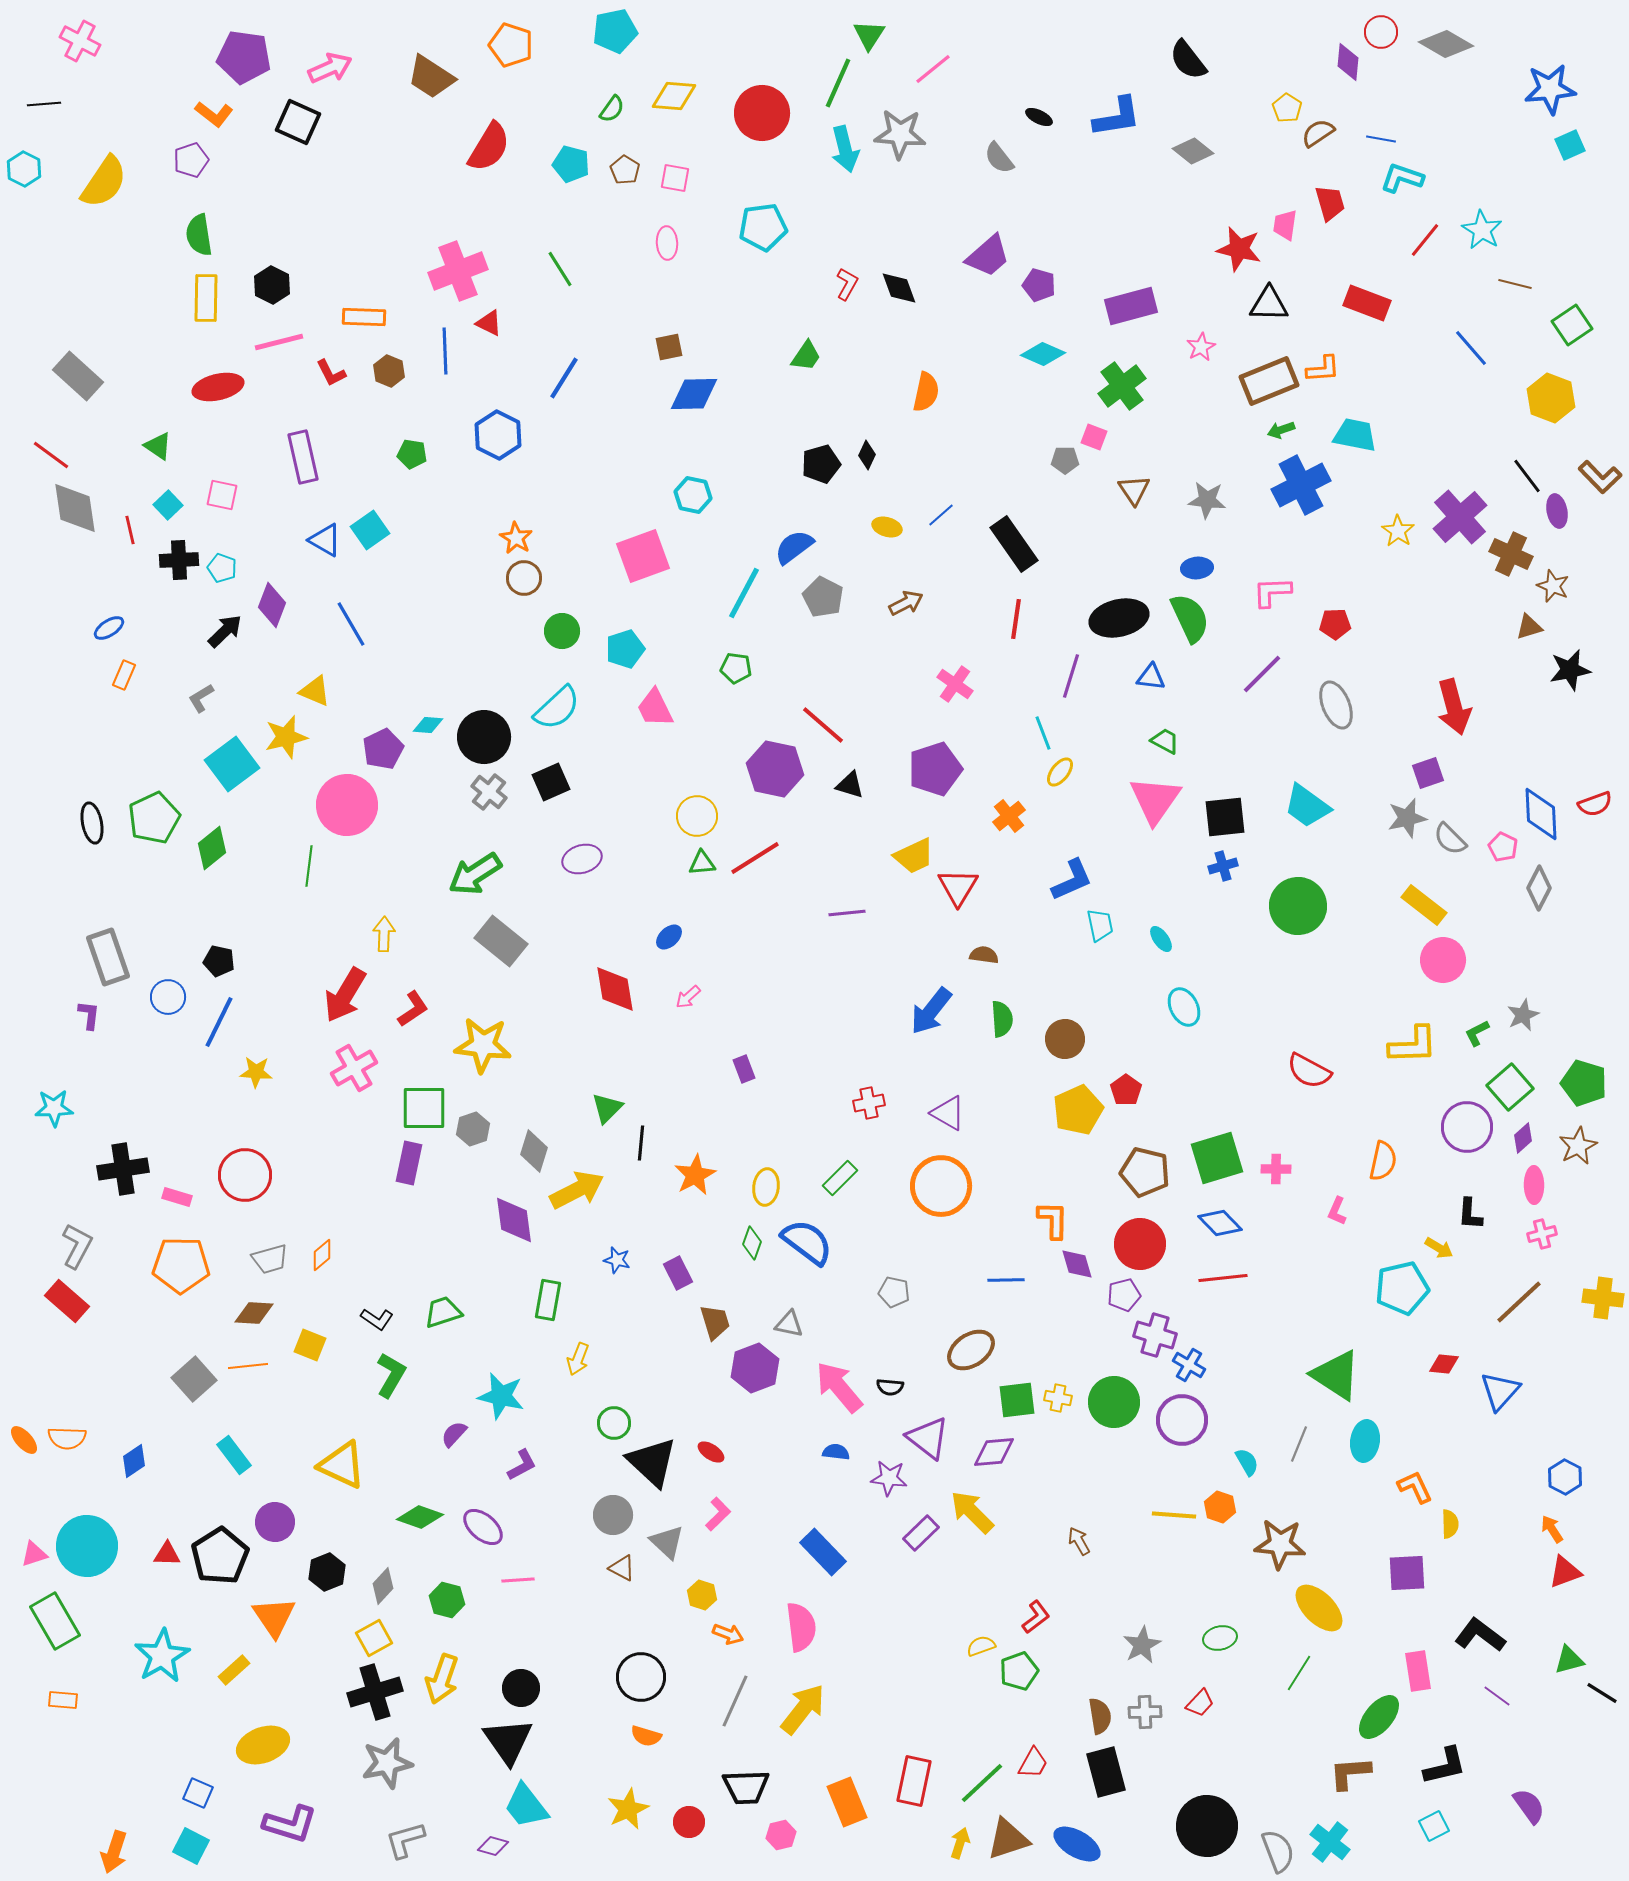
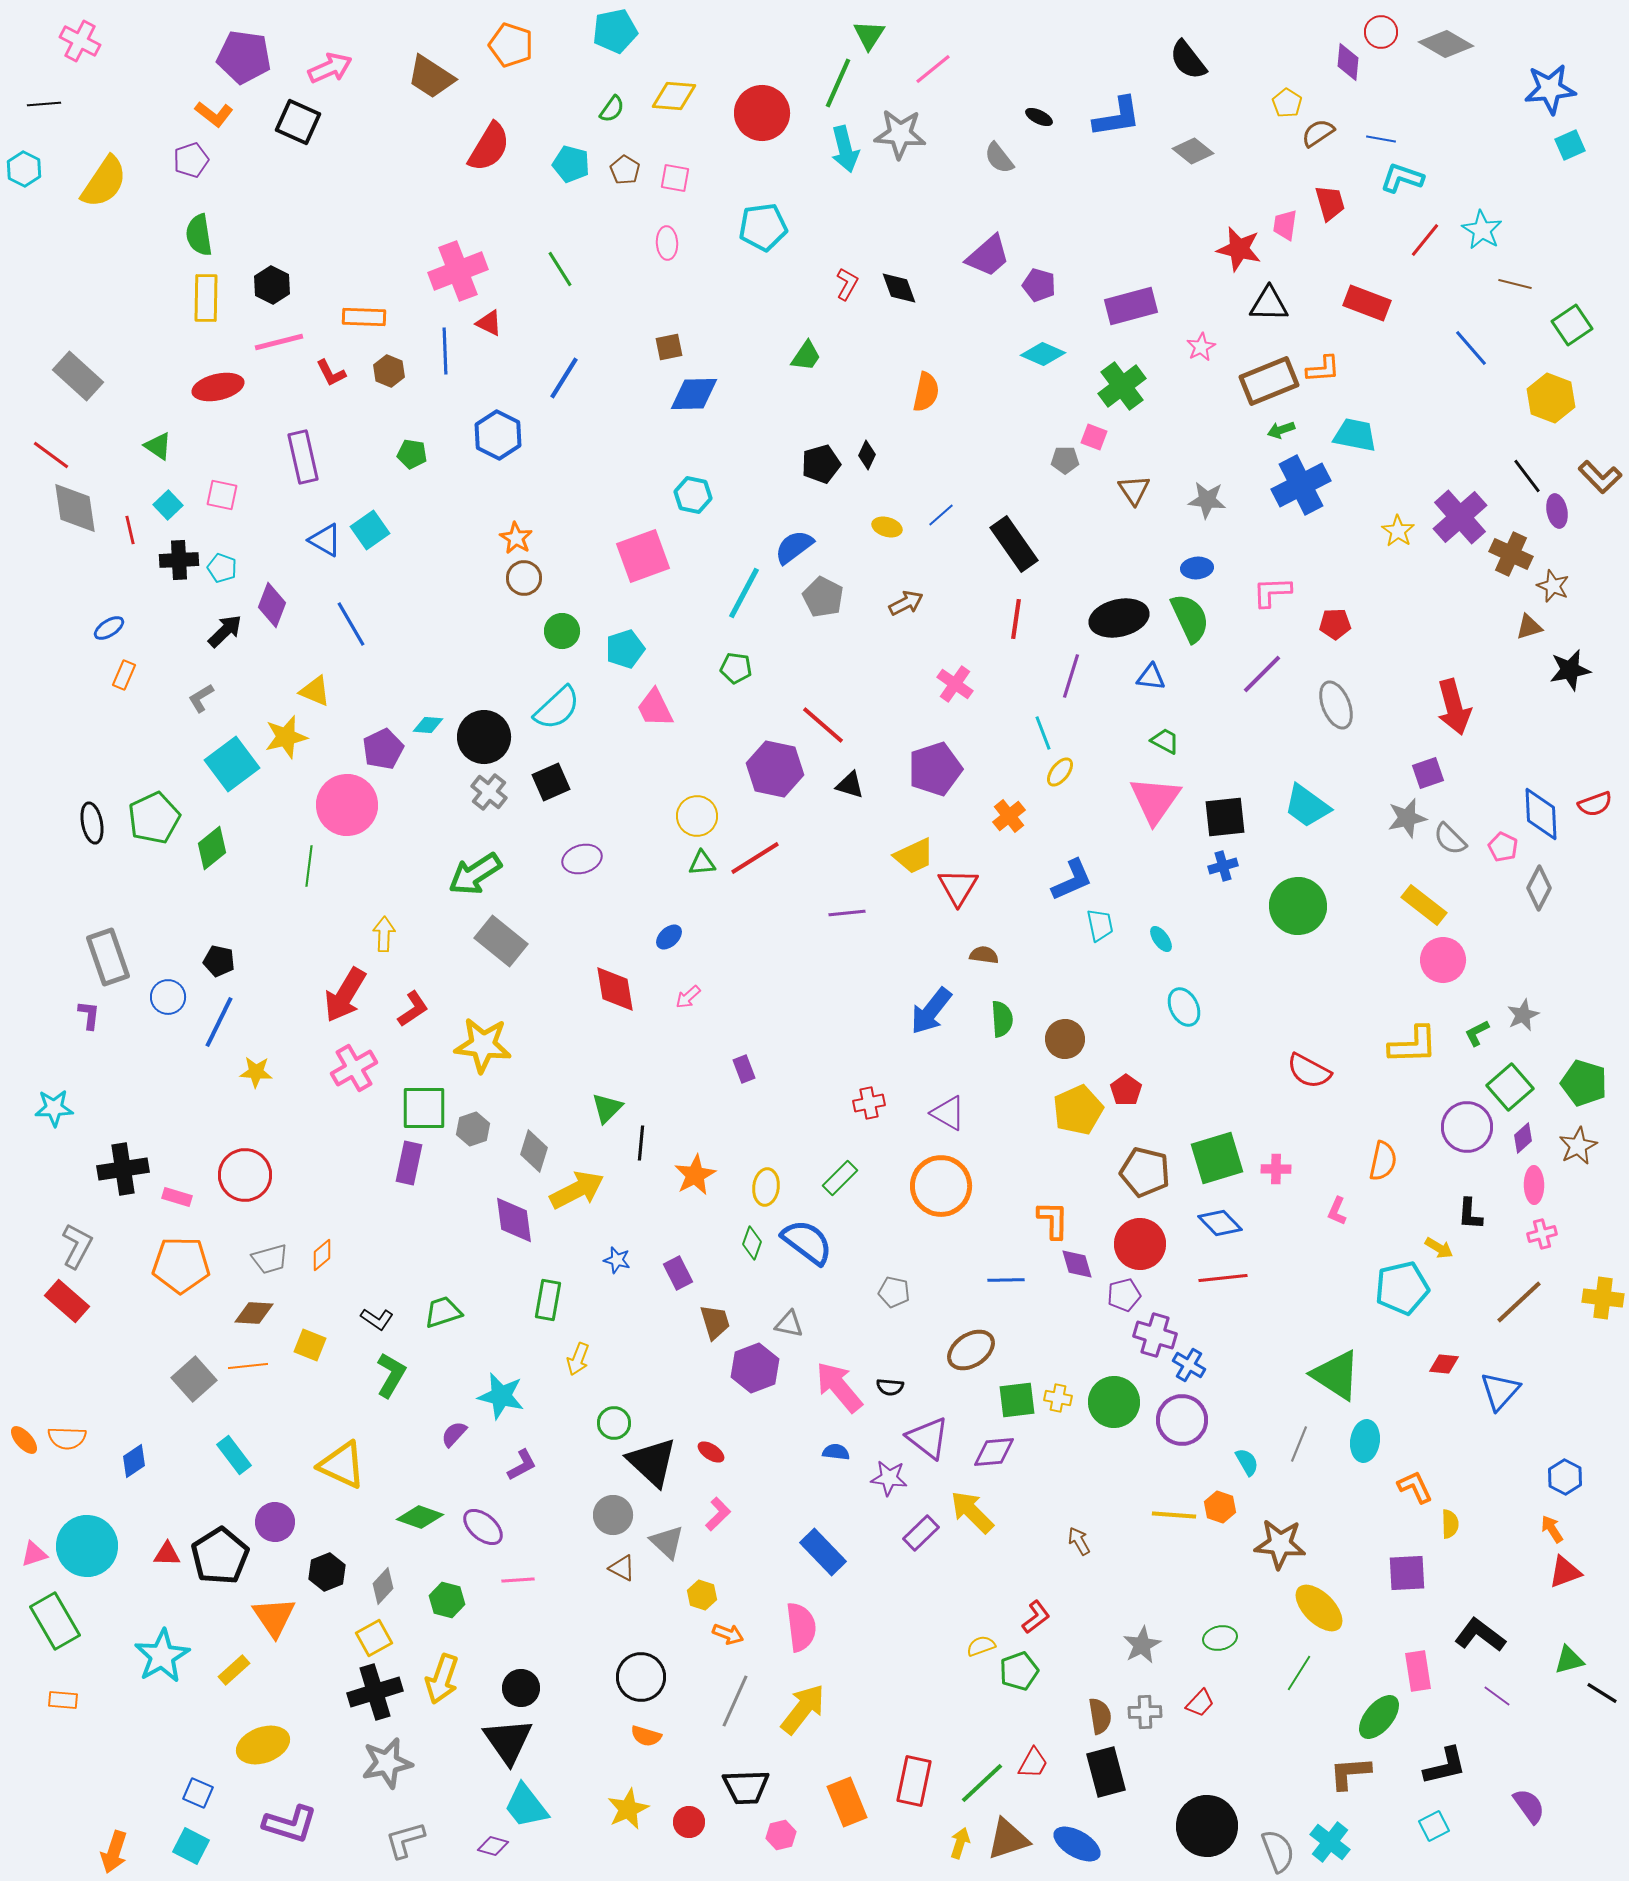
yellow pentagon at (1287, 108): moved 5 px up
